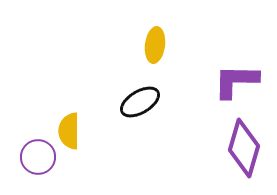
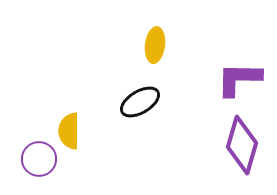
purple L-shape: moved 3 px right, 2 px up
purple diamond: moved 2 px left, 3 px up
purple circle: moved 1 px right, 2 px down
